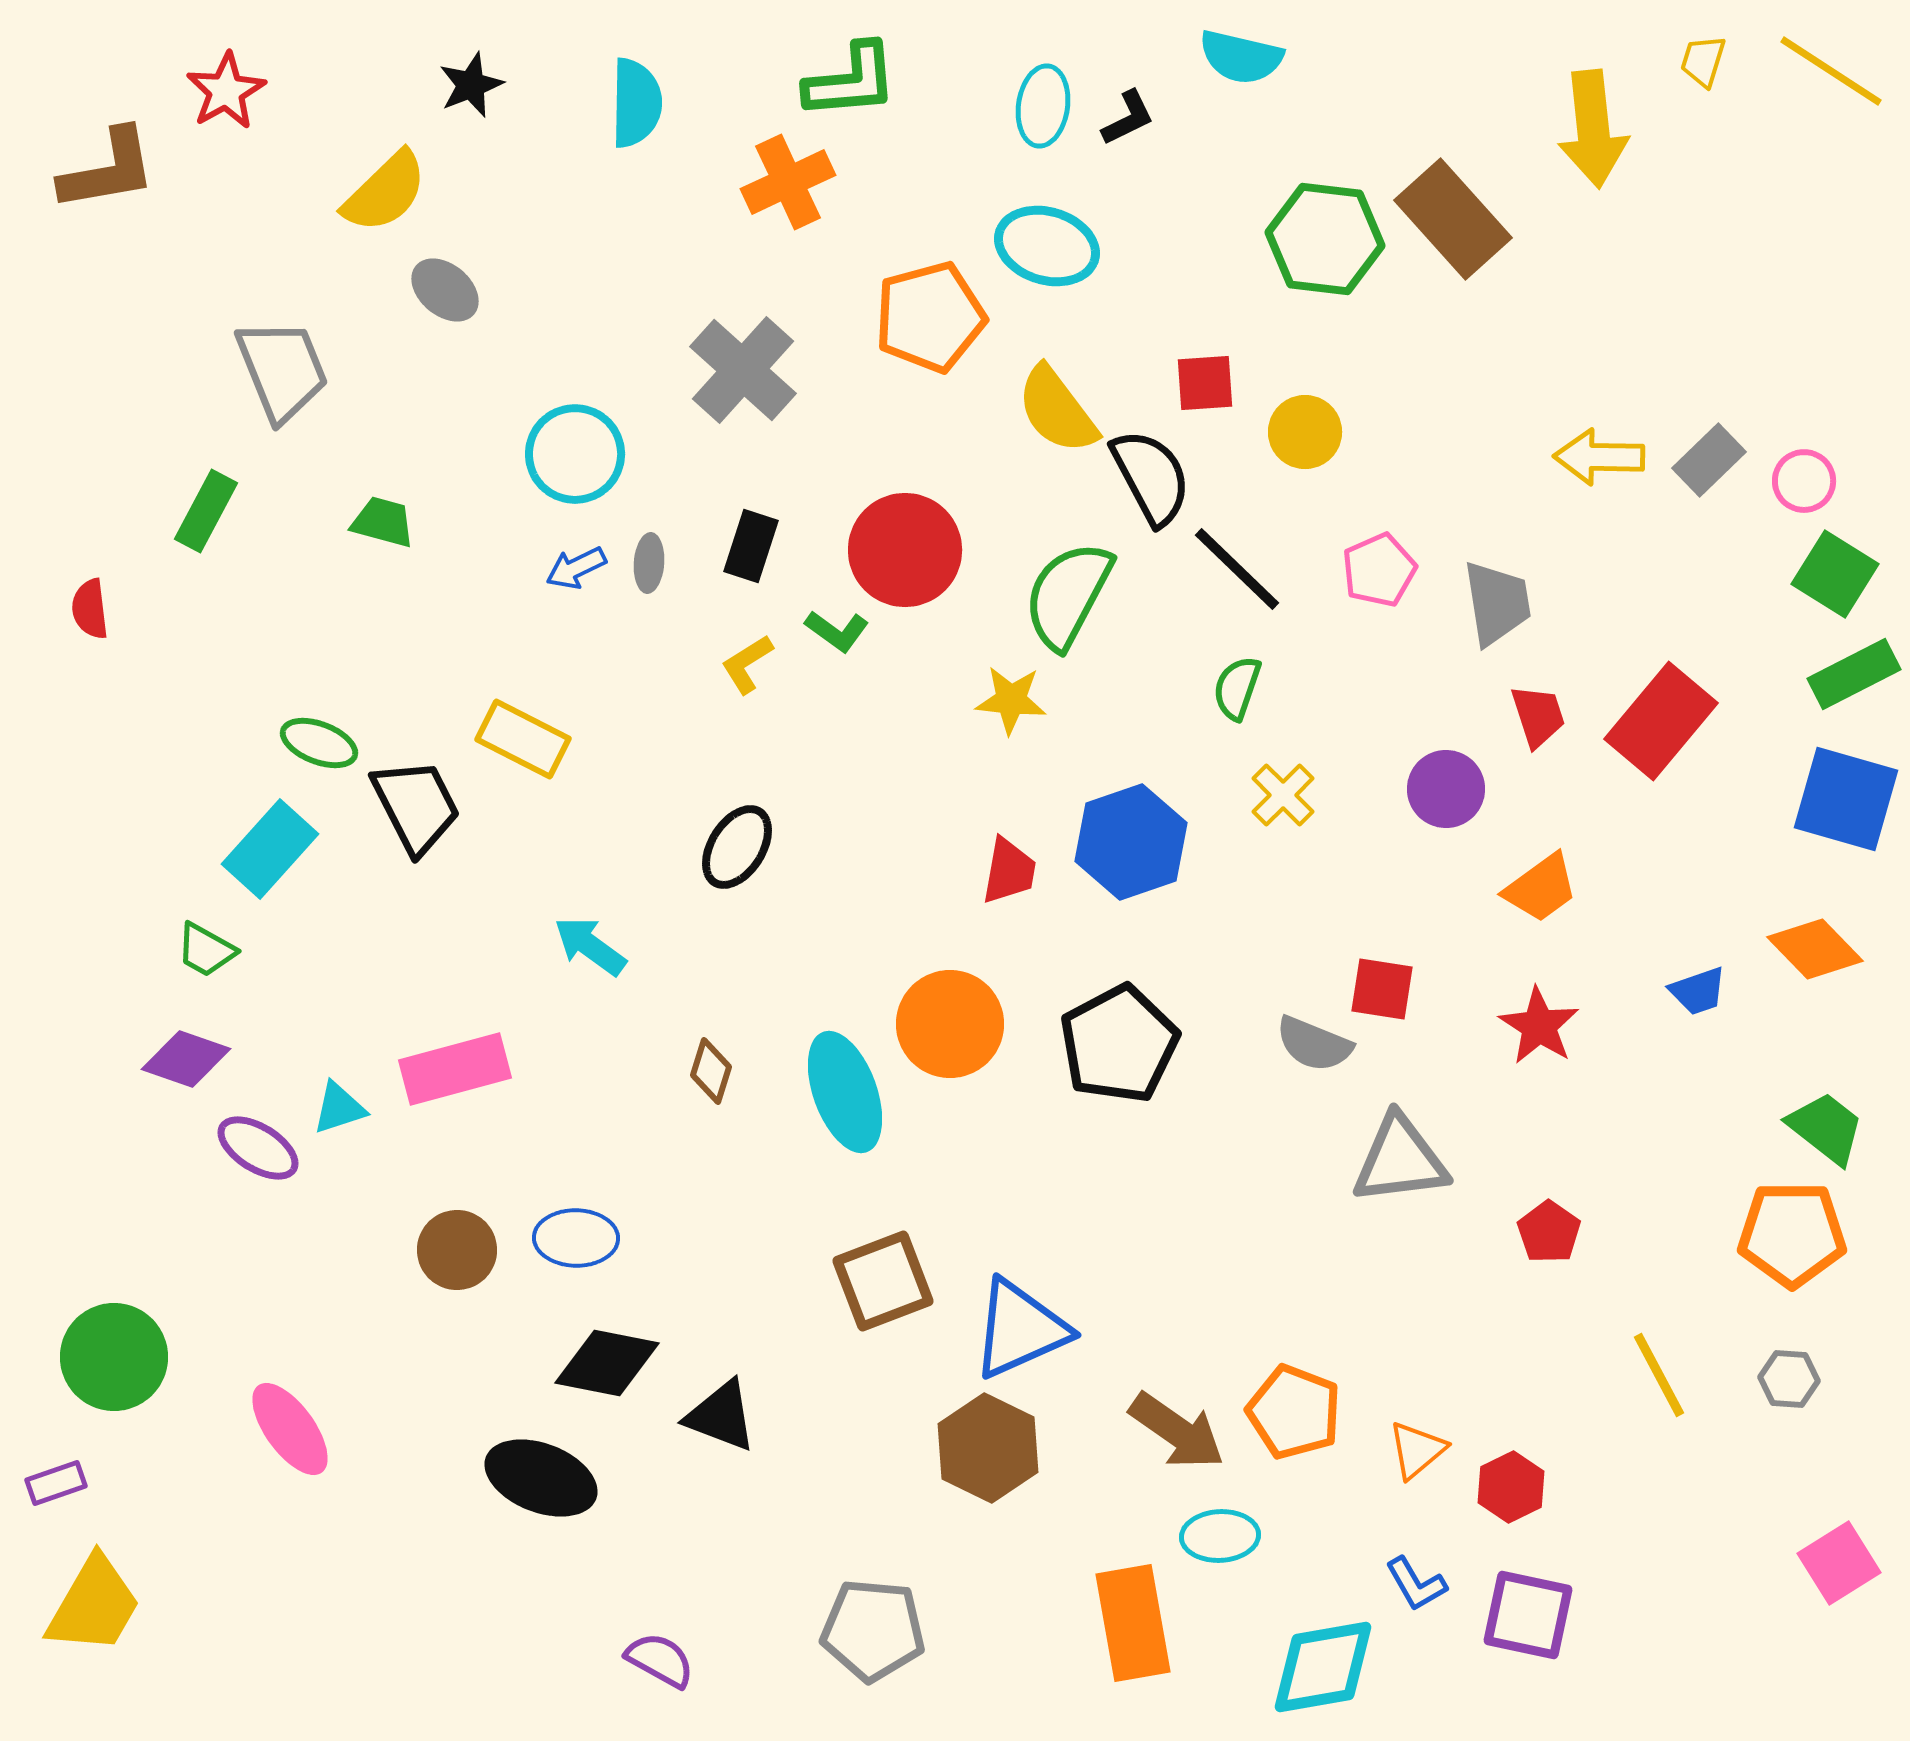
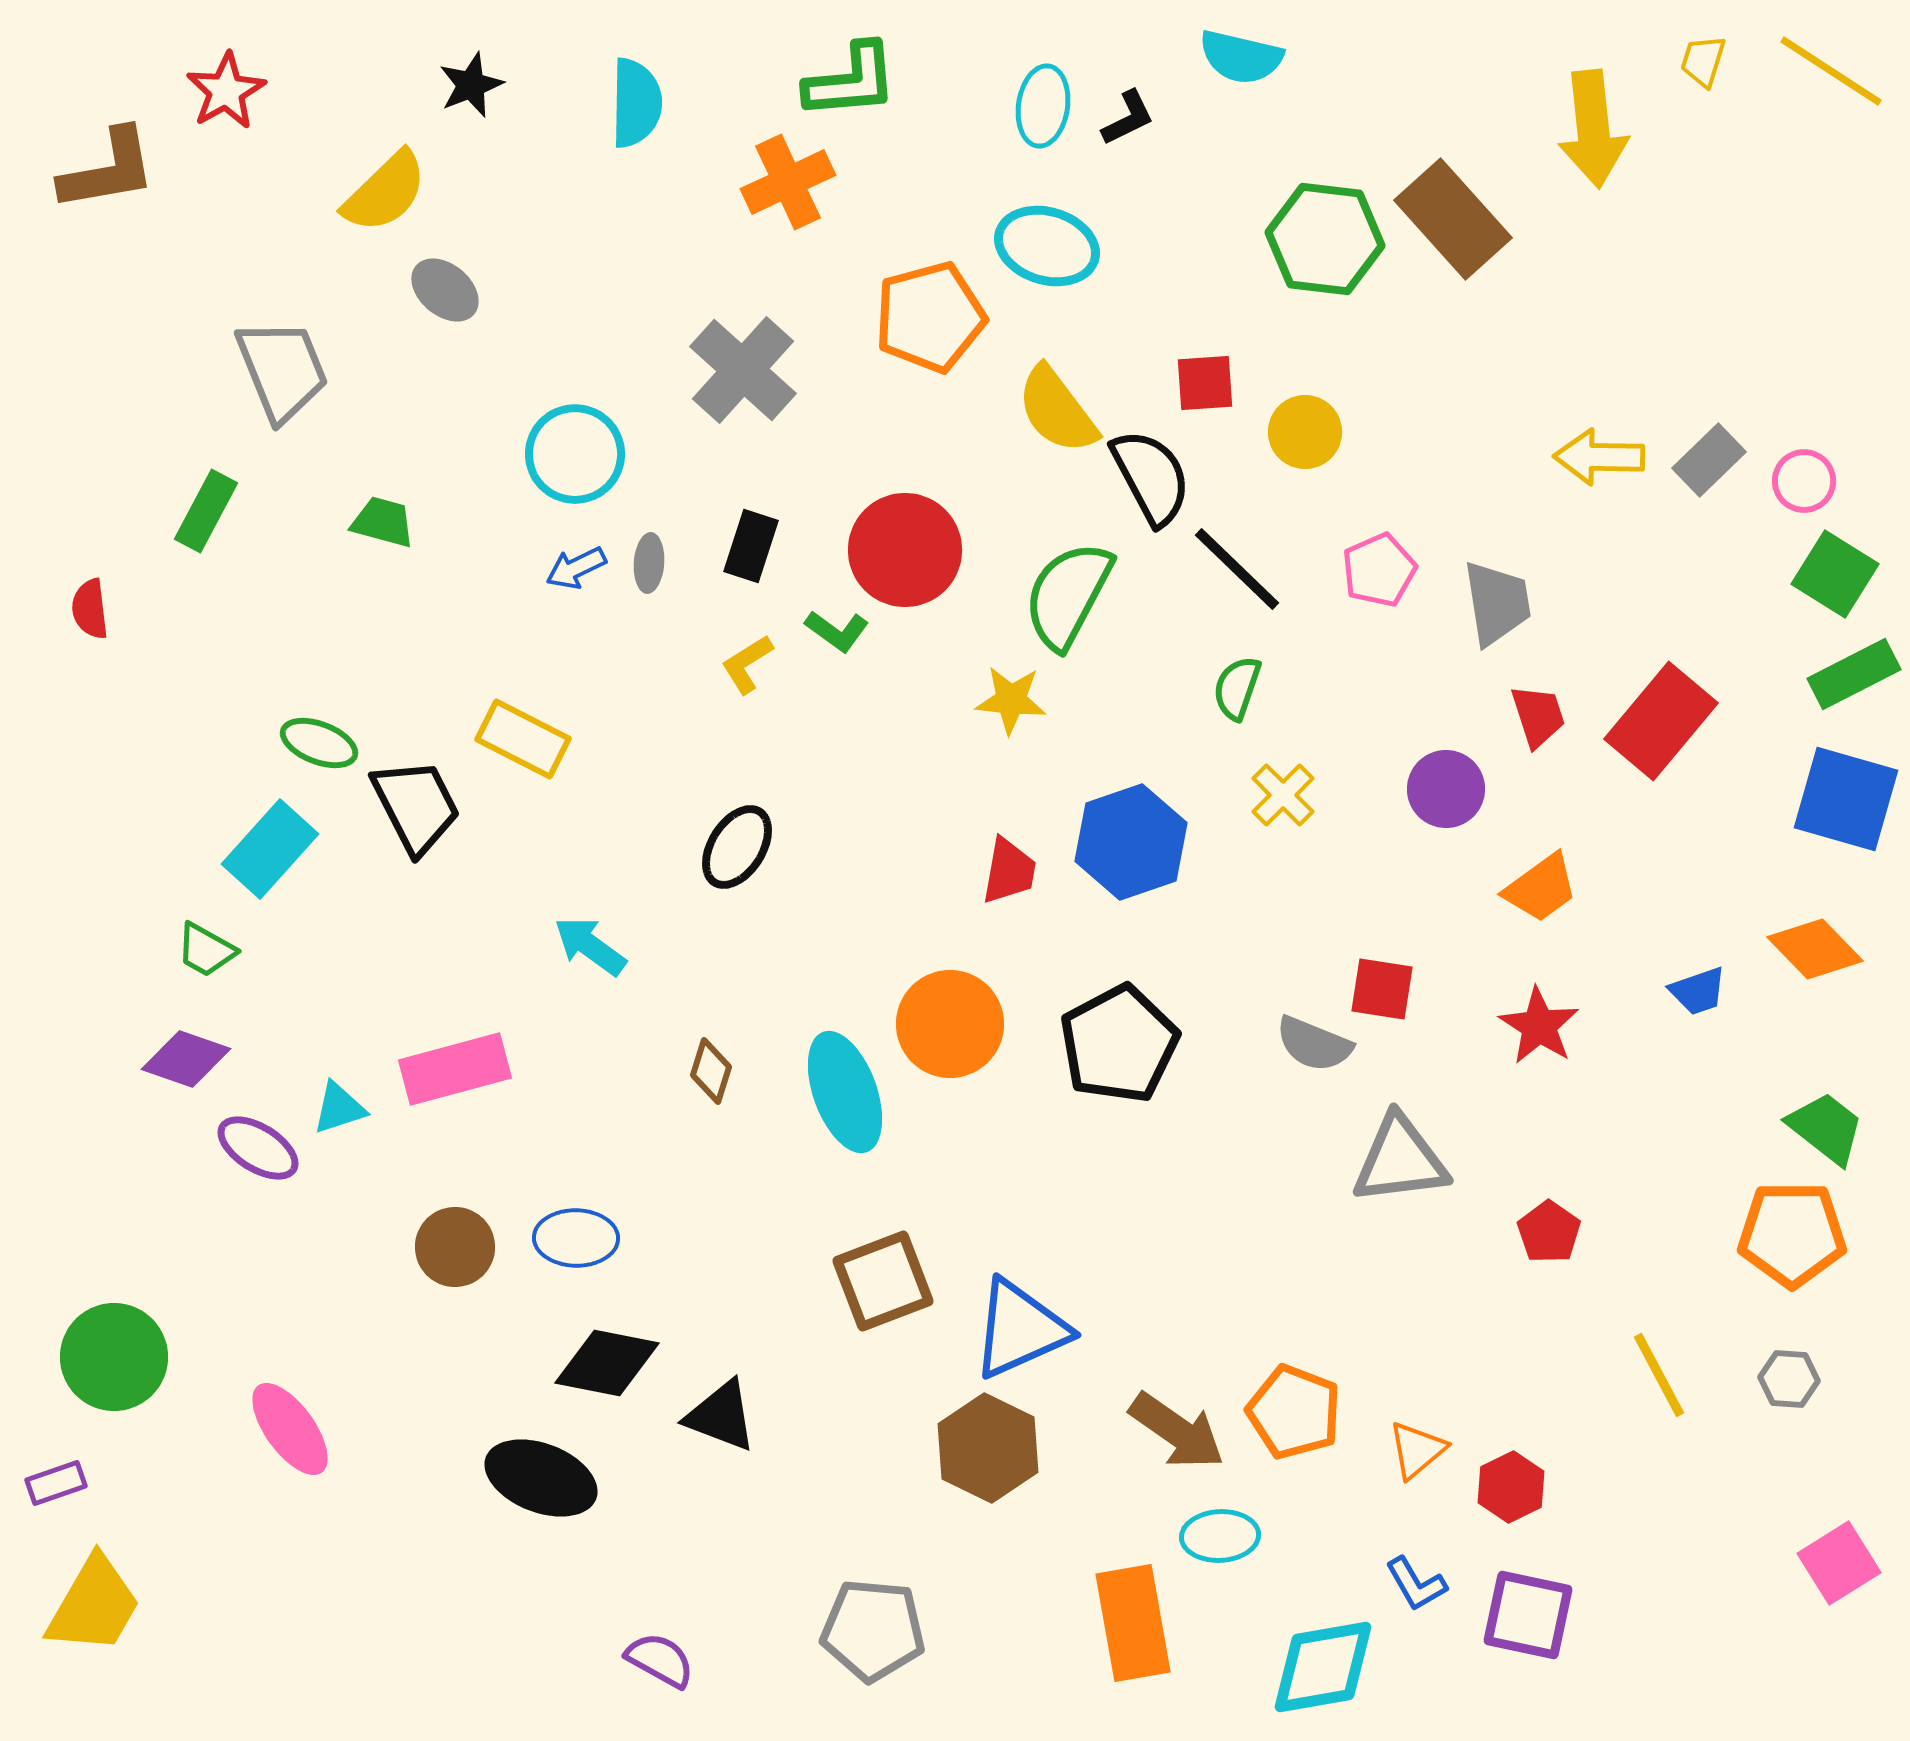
brown circle at (457, 1250): moved 2 px left, 3 px up
